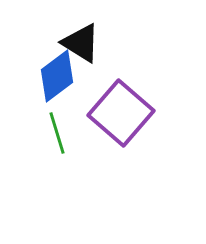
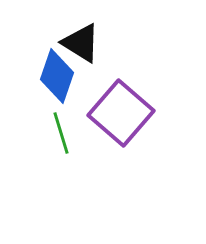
blue diamond: rotated 34 degrees counterclockwise
green line: moved 4 px right
